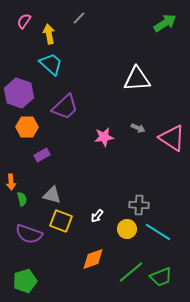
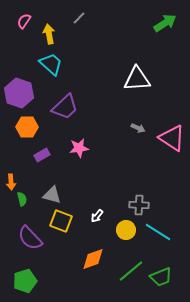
pink star: moved 25 px left, 11 px down
yellow circle: moved 1 px left, 1 px down
purple semicircle: moved 1 px right, 4 px down; rotated 28 degrees clockwise
green line: moved 1 px up
